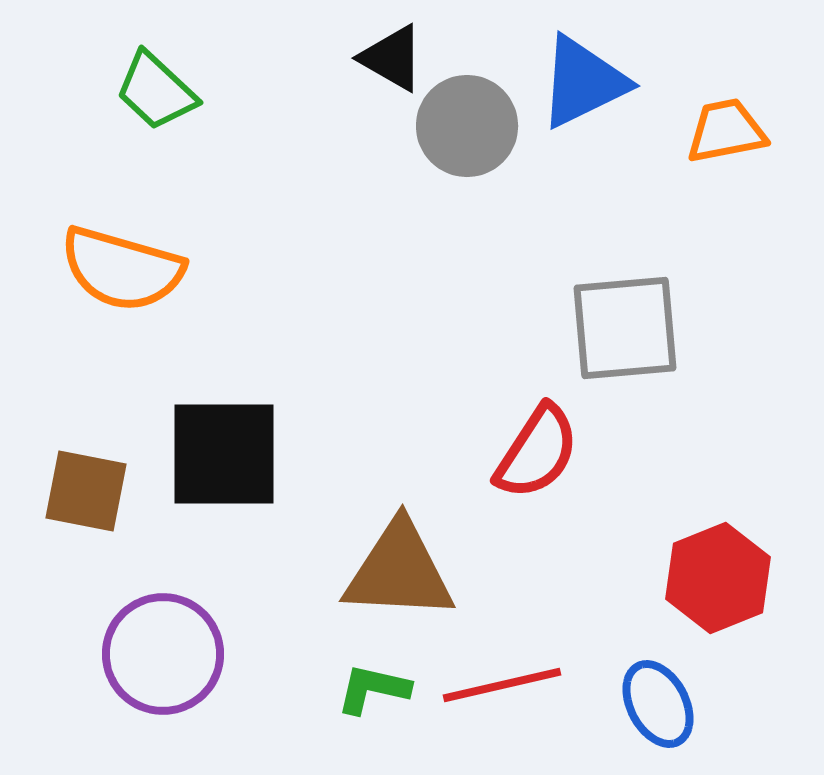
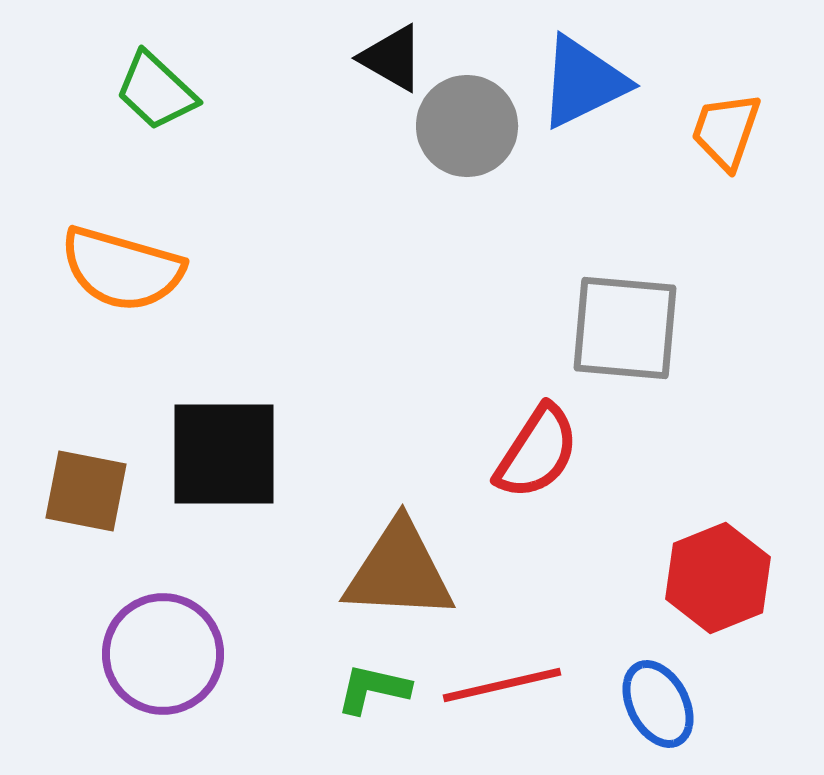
orange trapezoid: rotated 60 degrees counterclockwise
gray square: rotated 10 degrees clockwise
